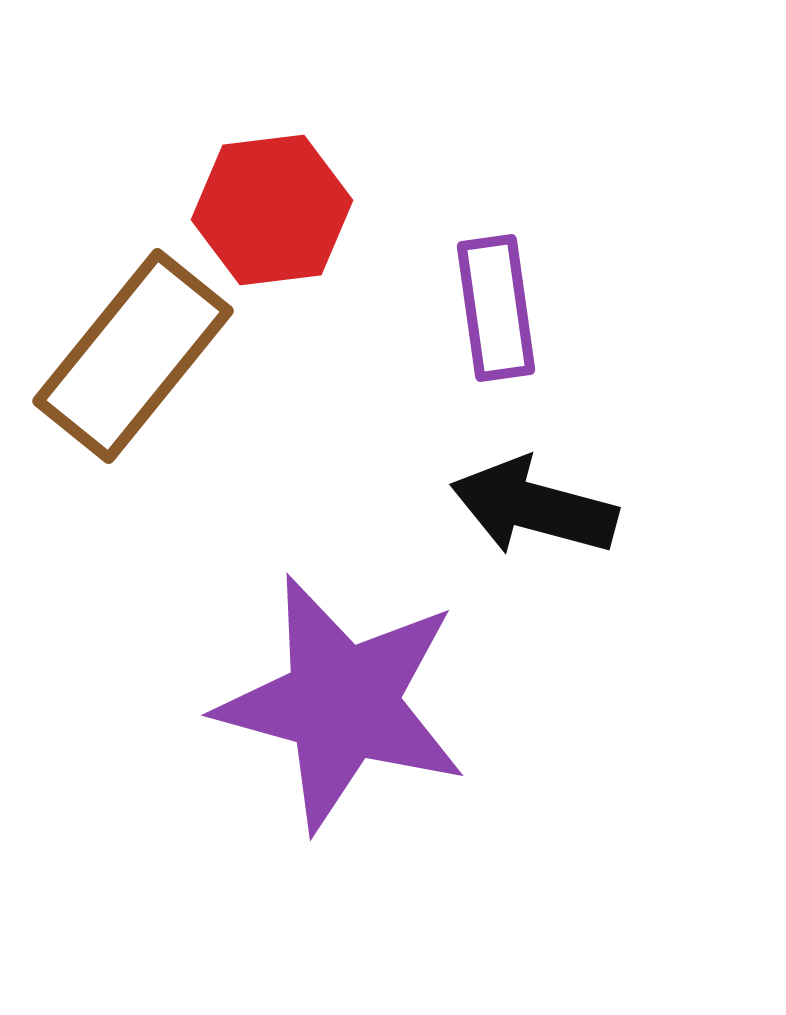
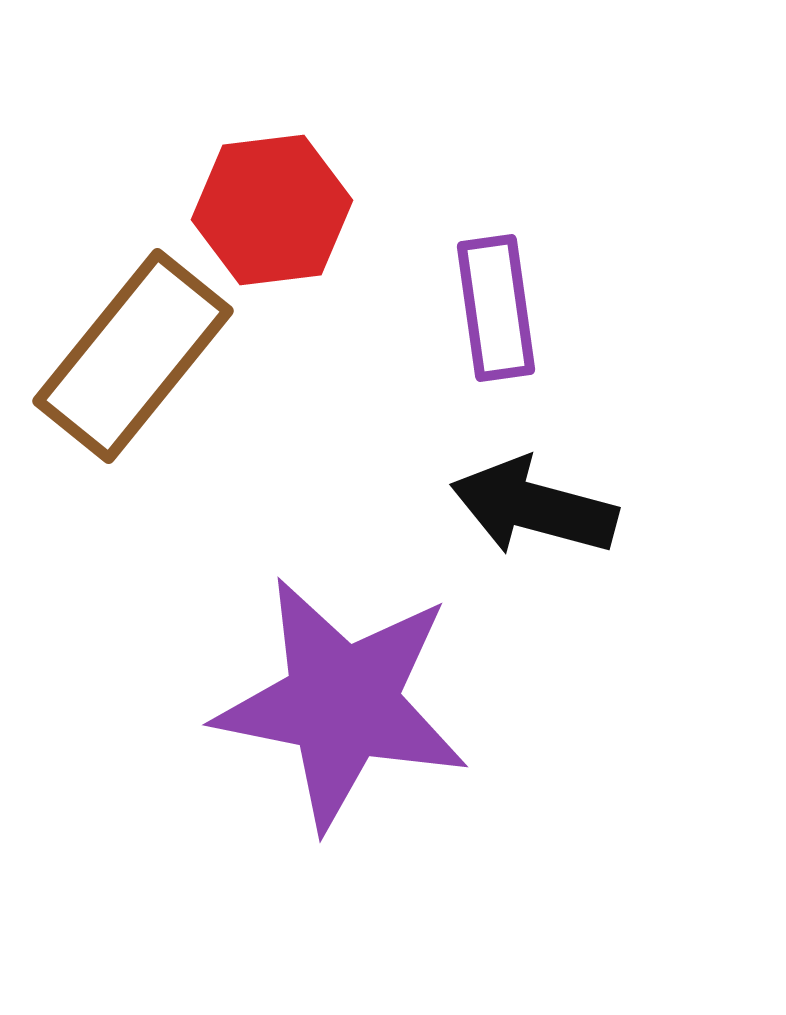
purple star: rotated 4 degrees counterclockwise
